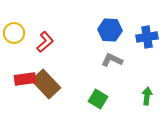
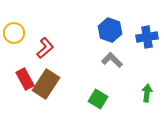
blue hexagon: rotated 15 degrees clockwise
red L-shape: moved 6 px down
gray L-shape: rotated 20 degrees clockwise
red rectangle: rotated 70 degrees clockwise
brown rectangle: rotated 76 degrees clockwise
green arrow: moved 3 px up
